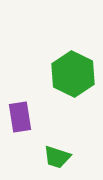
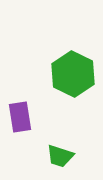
green trapezoid: moved 3 px right, 1 px up
